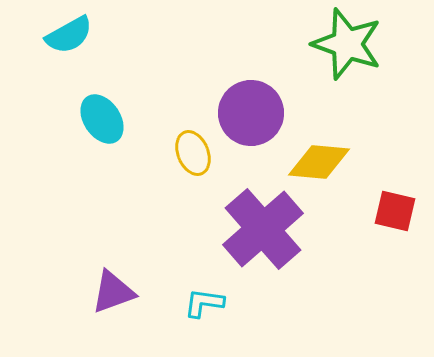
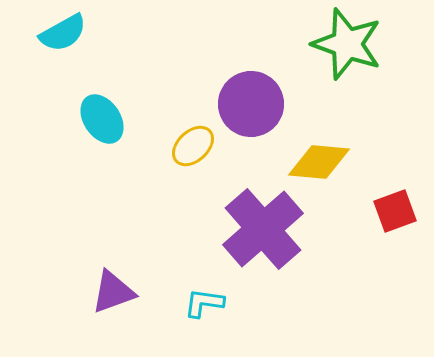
cyan semicircle: moved 6 px left, 2 px up
purple circle: moved 9 px up
yellow ellipse: moved 7 px up; rotated 69 degrees clockwise
red square: rotated 33 degrees counterclockwise
